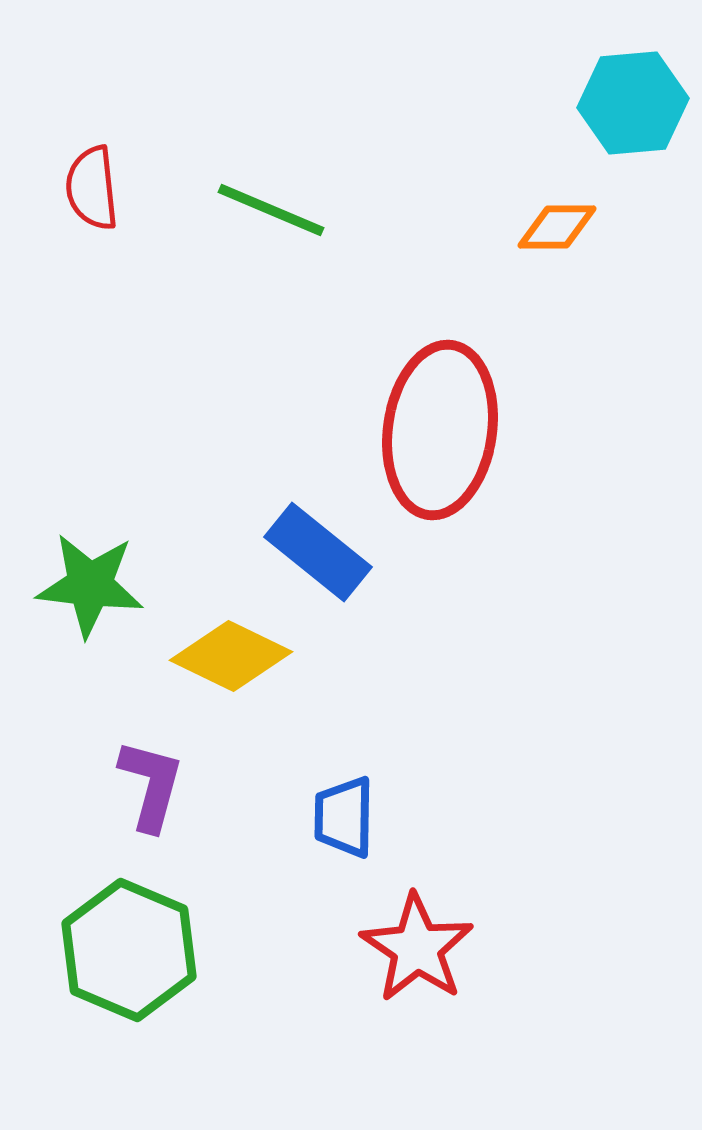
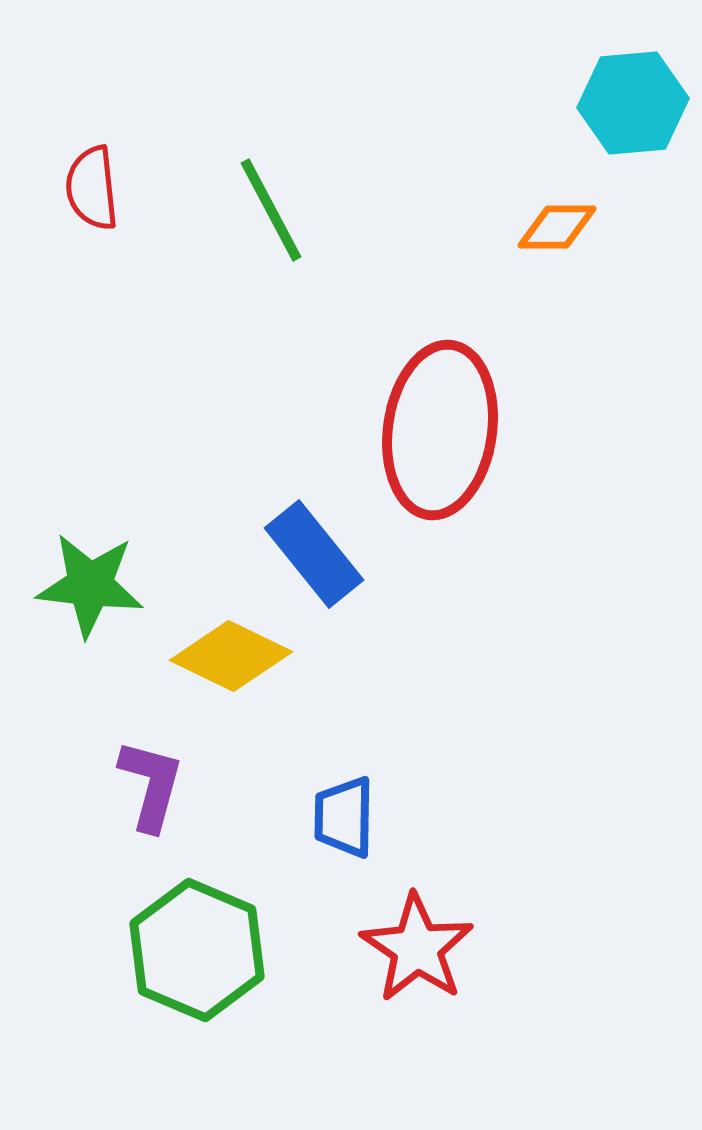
green line: rotated 39 degrees clockwise
blue rectangle: moved 4 px left, 2 px down; rotated 12 degrees clockwise
green hexagon: moved 68 px right
